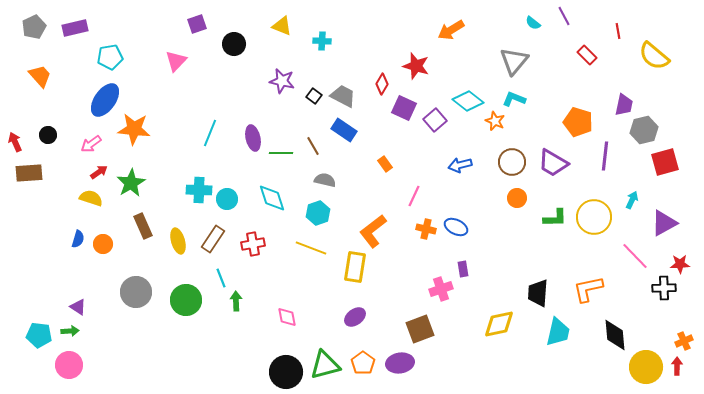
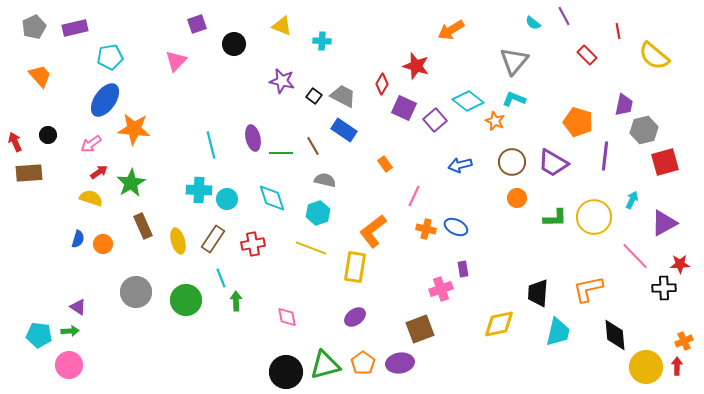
cyan line at (210, 133): moved 1 px right, 12 px down; rotated 36 degrees counterclockwise
